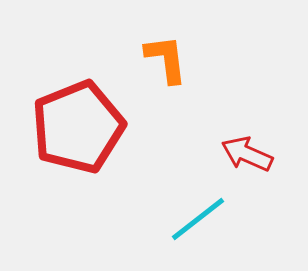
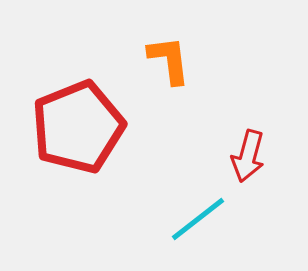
orange L-shape: moved 3 px right, 1 px down
red arrow: moved 1 px right, 2 px down; rotated 99 degrees counterclockwise
